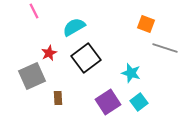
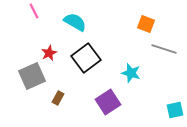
cyan semicircle: moved 1 px right, 5 px up; rotated 60 degrees clockwise
gray line: moved 1 px left, 1 px down
brown rectangle: rotated 32 degrees clockwise
cyan square: moved 36 px right, 8 px down; rotated 24 degrees clockwise
